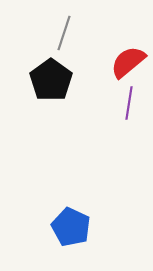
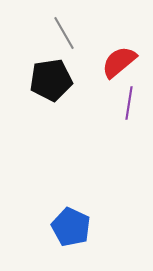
gray line: rotated 48 degrees counterclockwise
red semicircle: moved 9 px left
black pentagon: rotated 27 degrees clockwise
